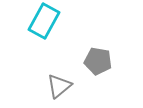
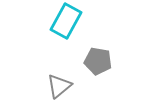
cyan rectangle: moved 22 px right
